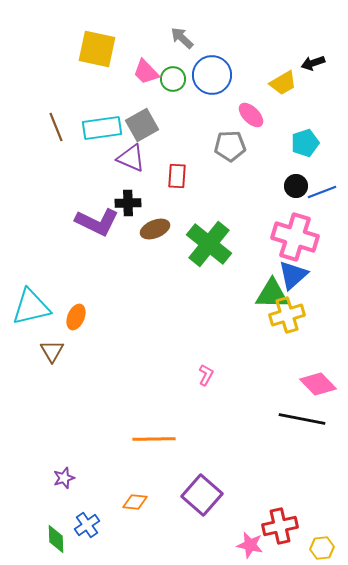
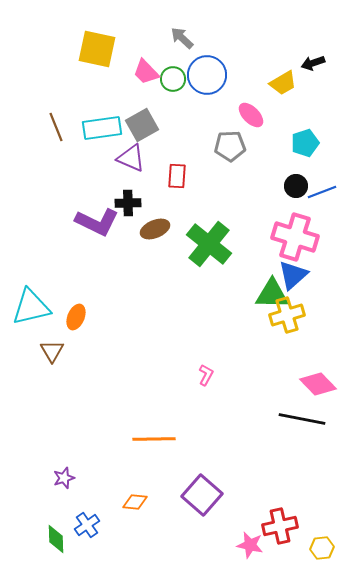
blue circle: moved 5 px left
